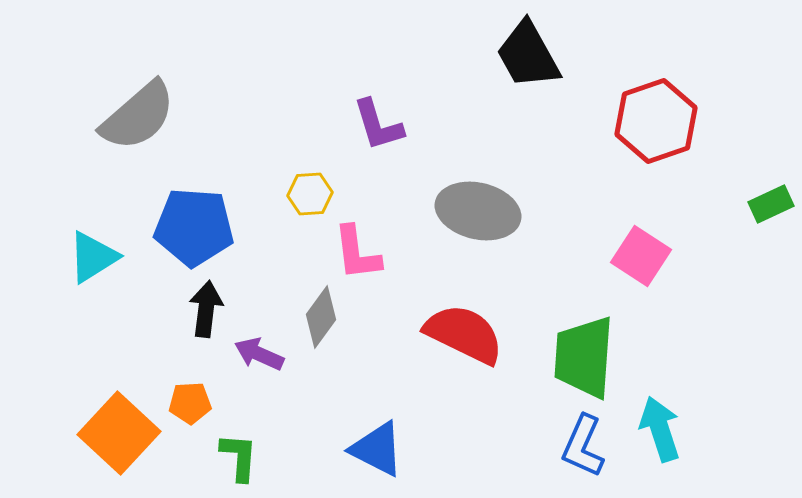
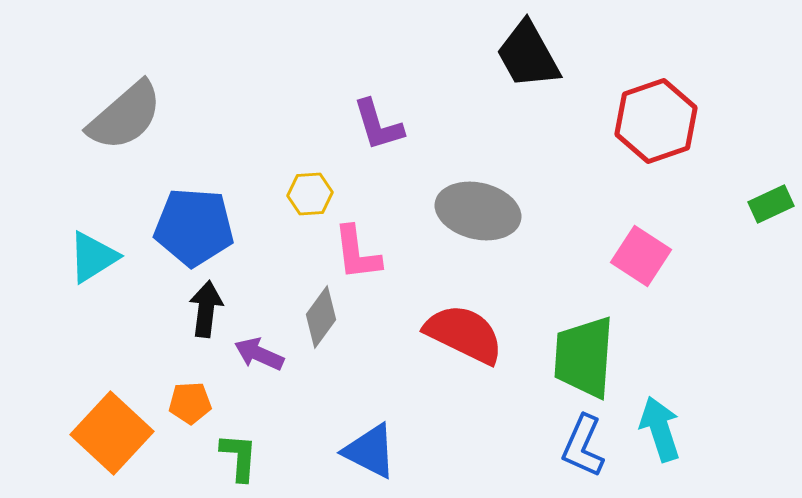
gray semicircle: moved 13 px left
orange square: moved 7 px left
blue triangle: moved 7 px left, 2 px down
